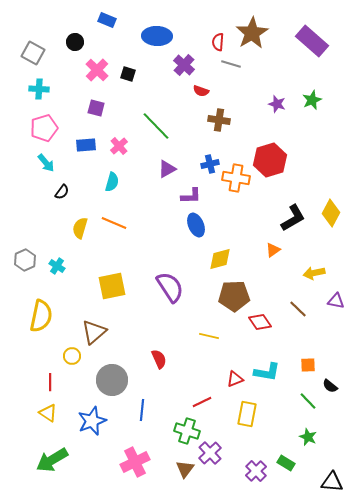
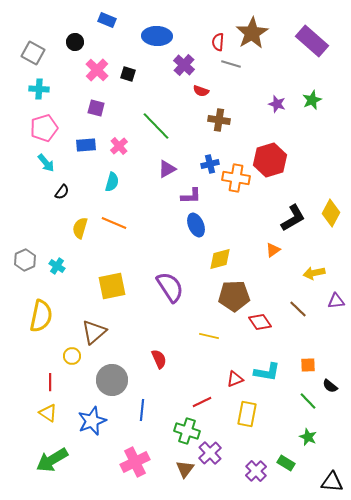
purple triangle at (336, 301): rotated 18 degrees counterclockwise
